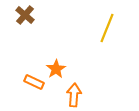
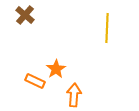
yellow line: rotated 20 degrees counterclockwise
orange rectangle: moved 1 px right, 1 px up
